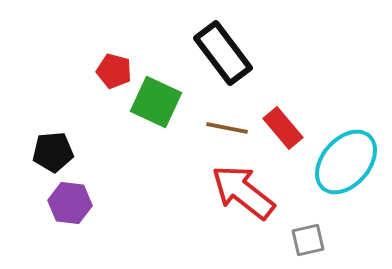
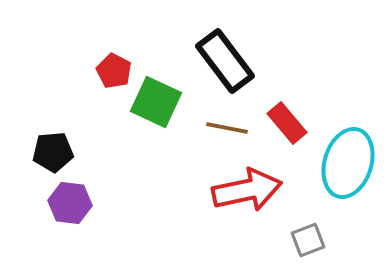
black rectangle: moved 2 px right, 8 px down
red pentagon: rotated 12 degrees clockwise
red rectangle: moved 4 px right, 5 px up
cyan ellipse: moved 2 px right, 1 px down; rotated 24 degrees counterclockwise
red arrow: moved 4 px right, 2 px up; rotated 130 degrees clockwise
gray square: rotated 8 degrees counterclockwise
